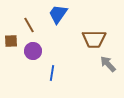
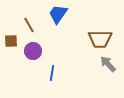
brown trapezoid: moved 6 px right
